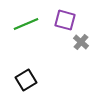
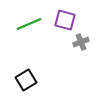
green line: moved 3 px right
gray cross: rotated 28 degrees clockwise
